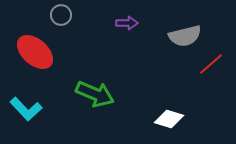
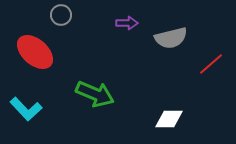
gray semicircle: moved 14 px left, 2 px down
white diamond: rotated 16 degrees counterclockwise
